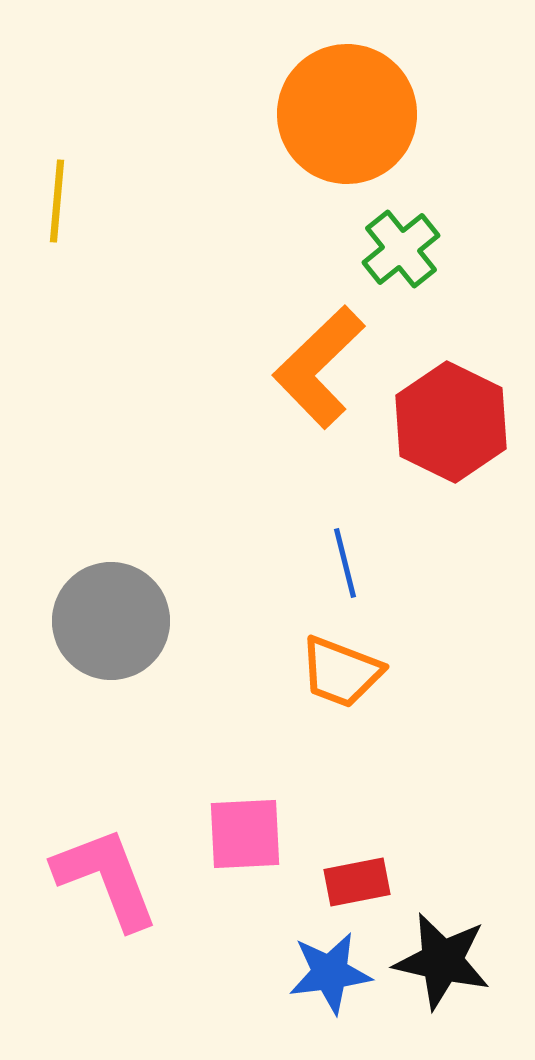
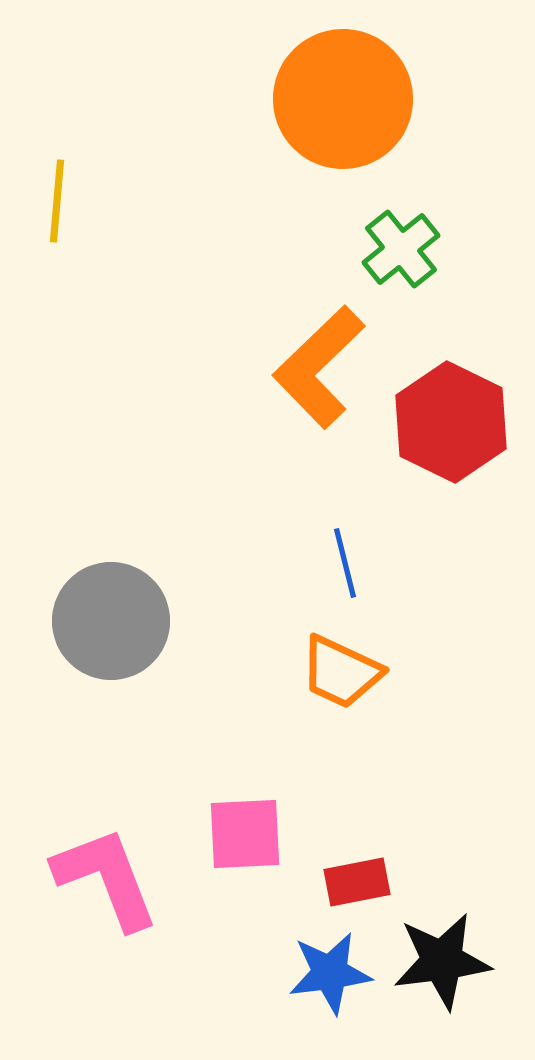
orange circle: moved 4 px left, 15 px up
orange trapezoid: rotated 4 degrees clockwise
black star: rotated 20 degrees counterclockwise
